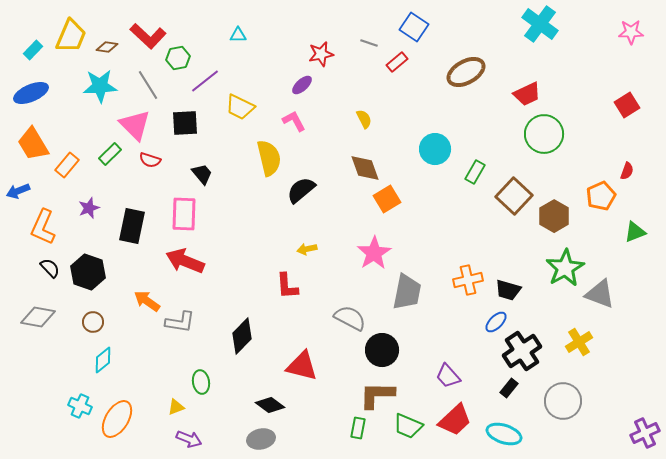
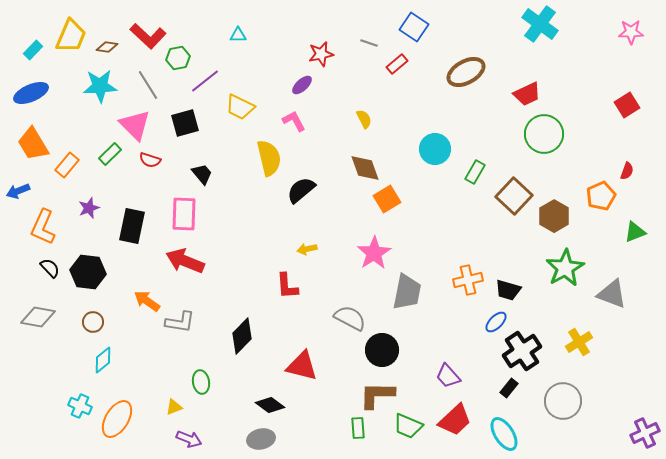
red rectangle at (397, 62): moved 2 px down
black square at (185, 123): rotated 12 degrees counterclockwise
black hexagon at (88, 272): rotated 12 degrees counterclockwise
gray triangle at (600, 294): moved 12 px right
yellow triangle at (176, 407): moved 2 px left
green rectangle at (358, 428): rotated 15 degrees counterclockwise
cyan ellipse at (504, 434): rotated 40 degrees clockwise
